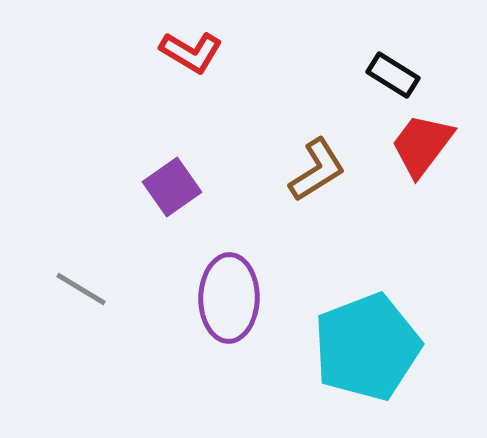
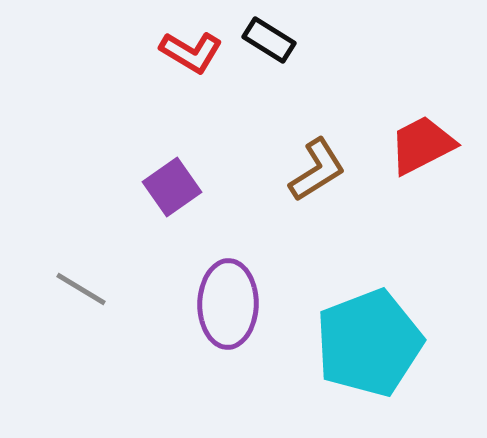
black rectangle: moved 124 px left, 35 px up
red trapezoid: rotated 26 degrees clockwise
purple ellipse: moved 1 px left, 6 px down
cyan pentagon: moved 2 px right, 4 px up
